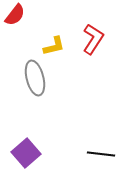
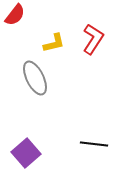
yellow L-shape: moved 3 px up
gray ellipse: rotated 12 degrees counterclockwise
black line: moved 7 px left, 10 px up
